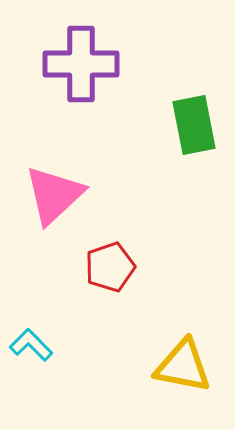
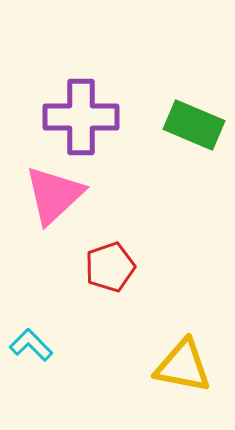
purple cross: moved 53 px down
green rectangle: rotated 56 degrees counterclockwise
